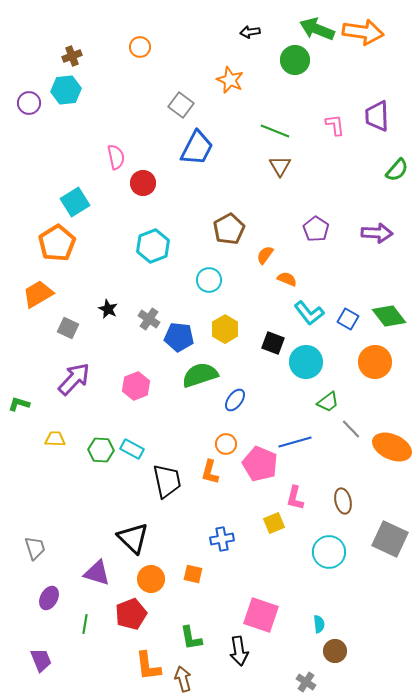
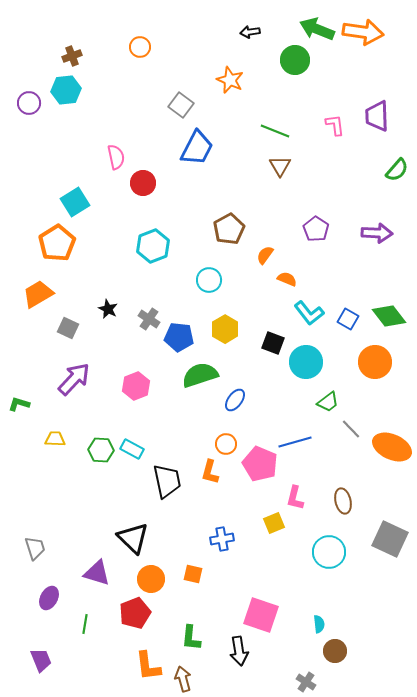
red pentagon at (131, 614): moved 4 px right, 1 px up
green L-shape at (191, 638): rotated 16 degrees clockwise
